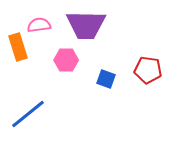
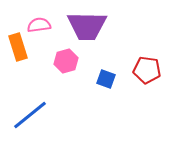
purple trapezoid: moved 1 px right, 1 px down
pink hexagon: moved 1 px down; rotated 15 degrees counterclockwise
red pentagon: moved 1 px left
blue line: moved 2 px right, 1 px down
